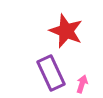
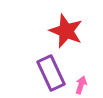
pink arrow: moved 1 px left, 1 px down
